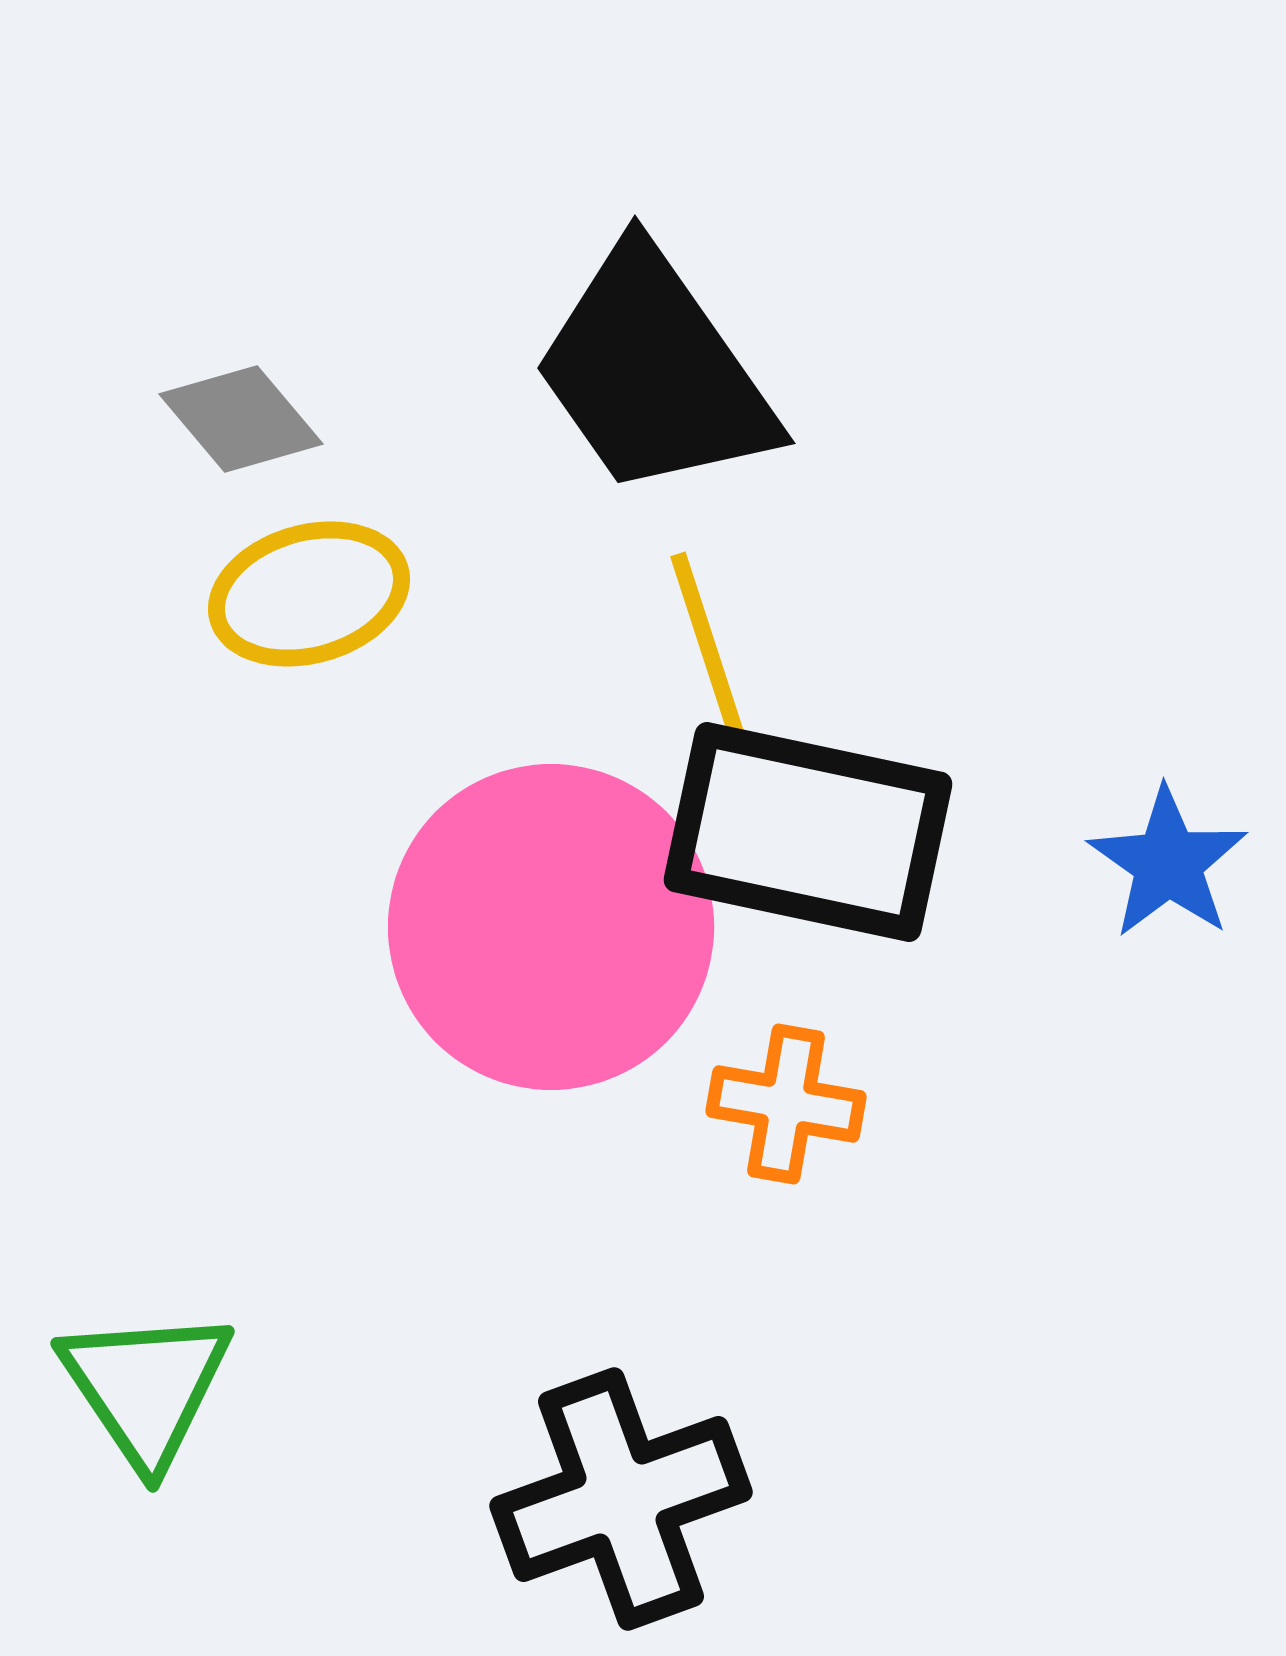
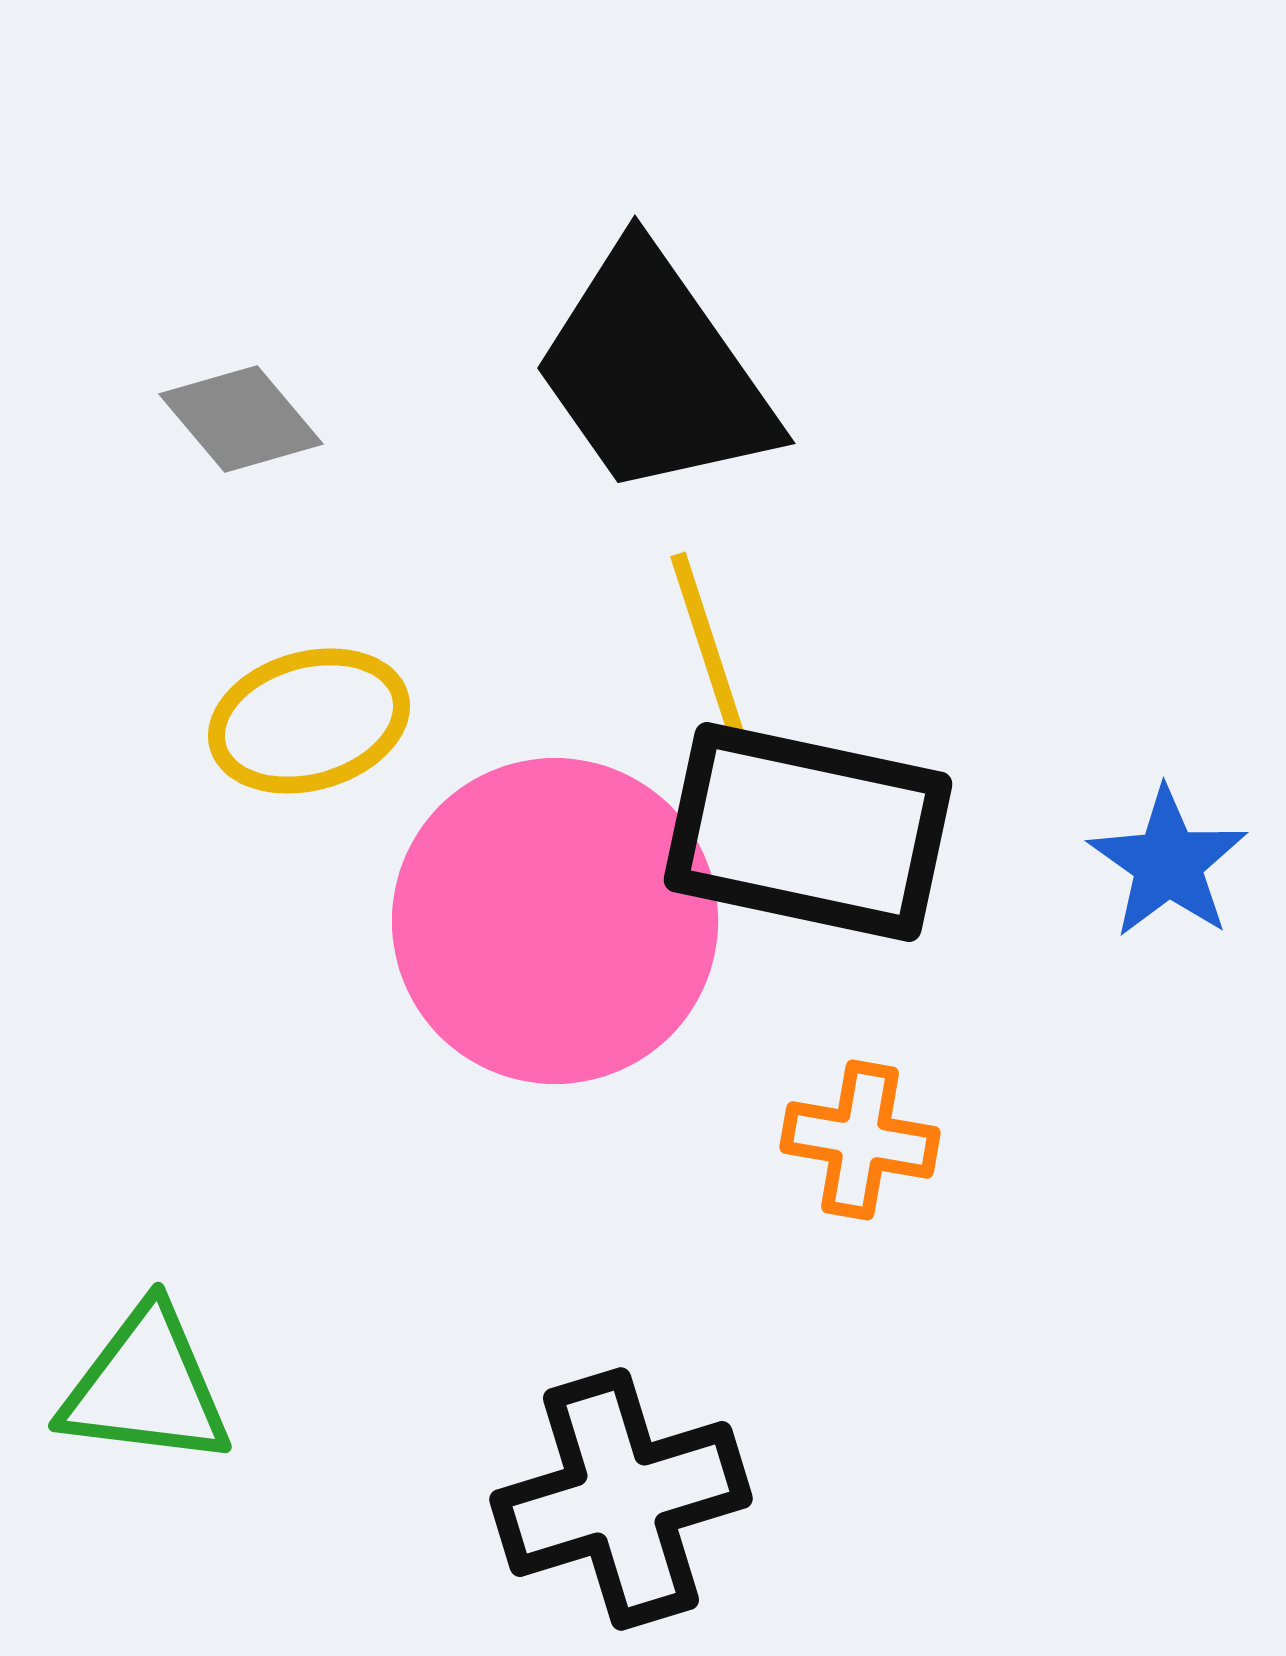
yellow ellipse: moved 127 px down
pink circle: moved 4 px right, 6 px up
orange cross: moved 74 px right, 36 px down
green triangle: rotated 49 degrees counterclockwise
black cross: rotated 3 degrees clockwise
